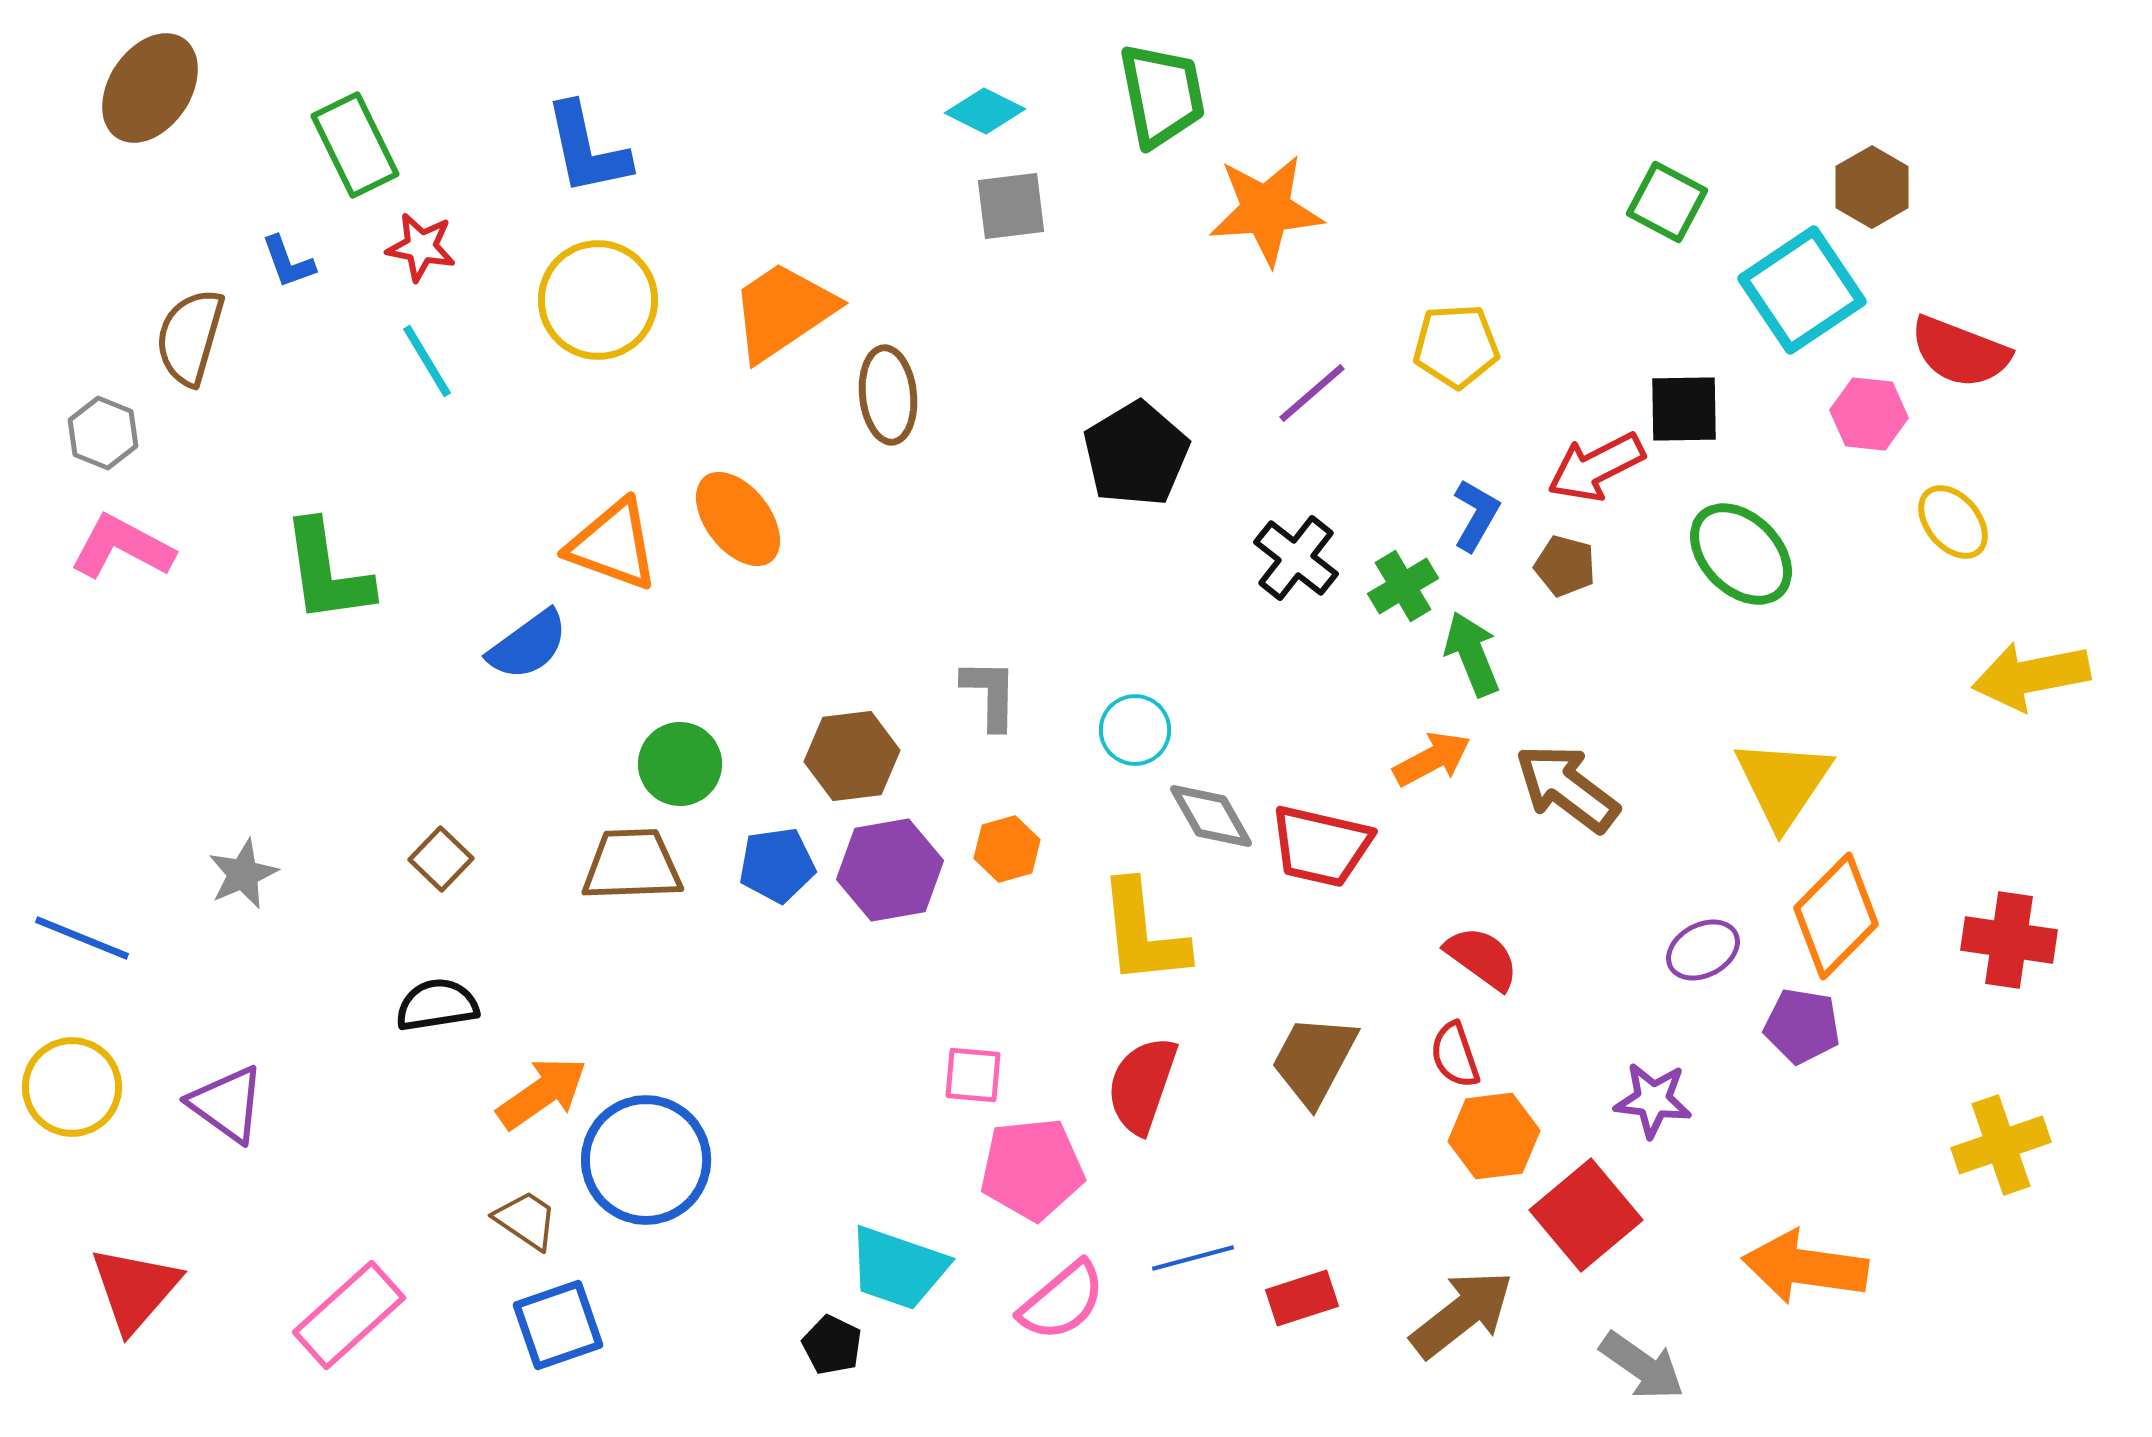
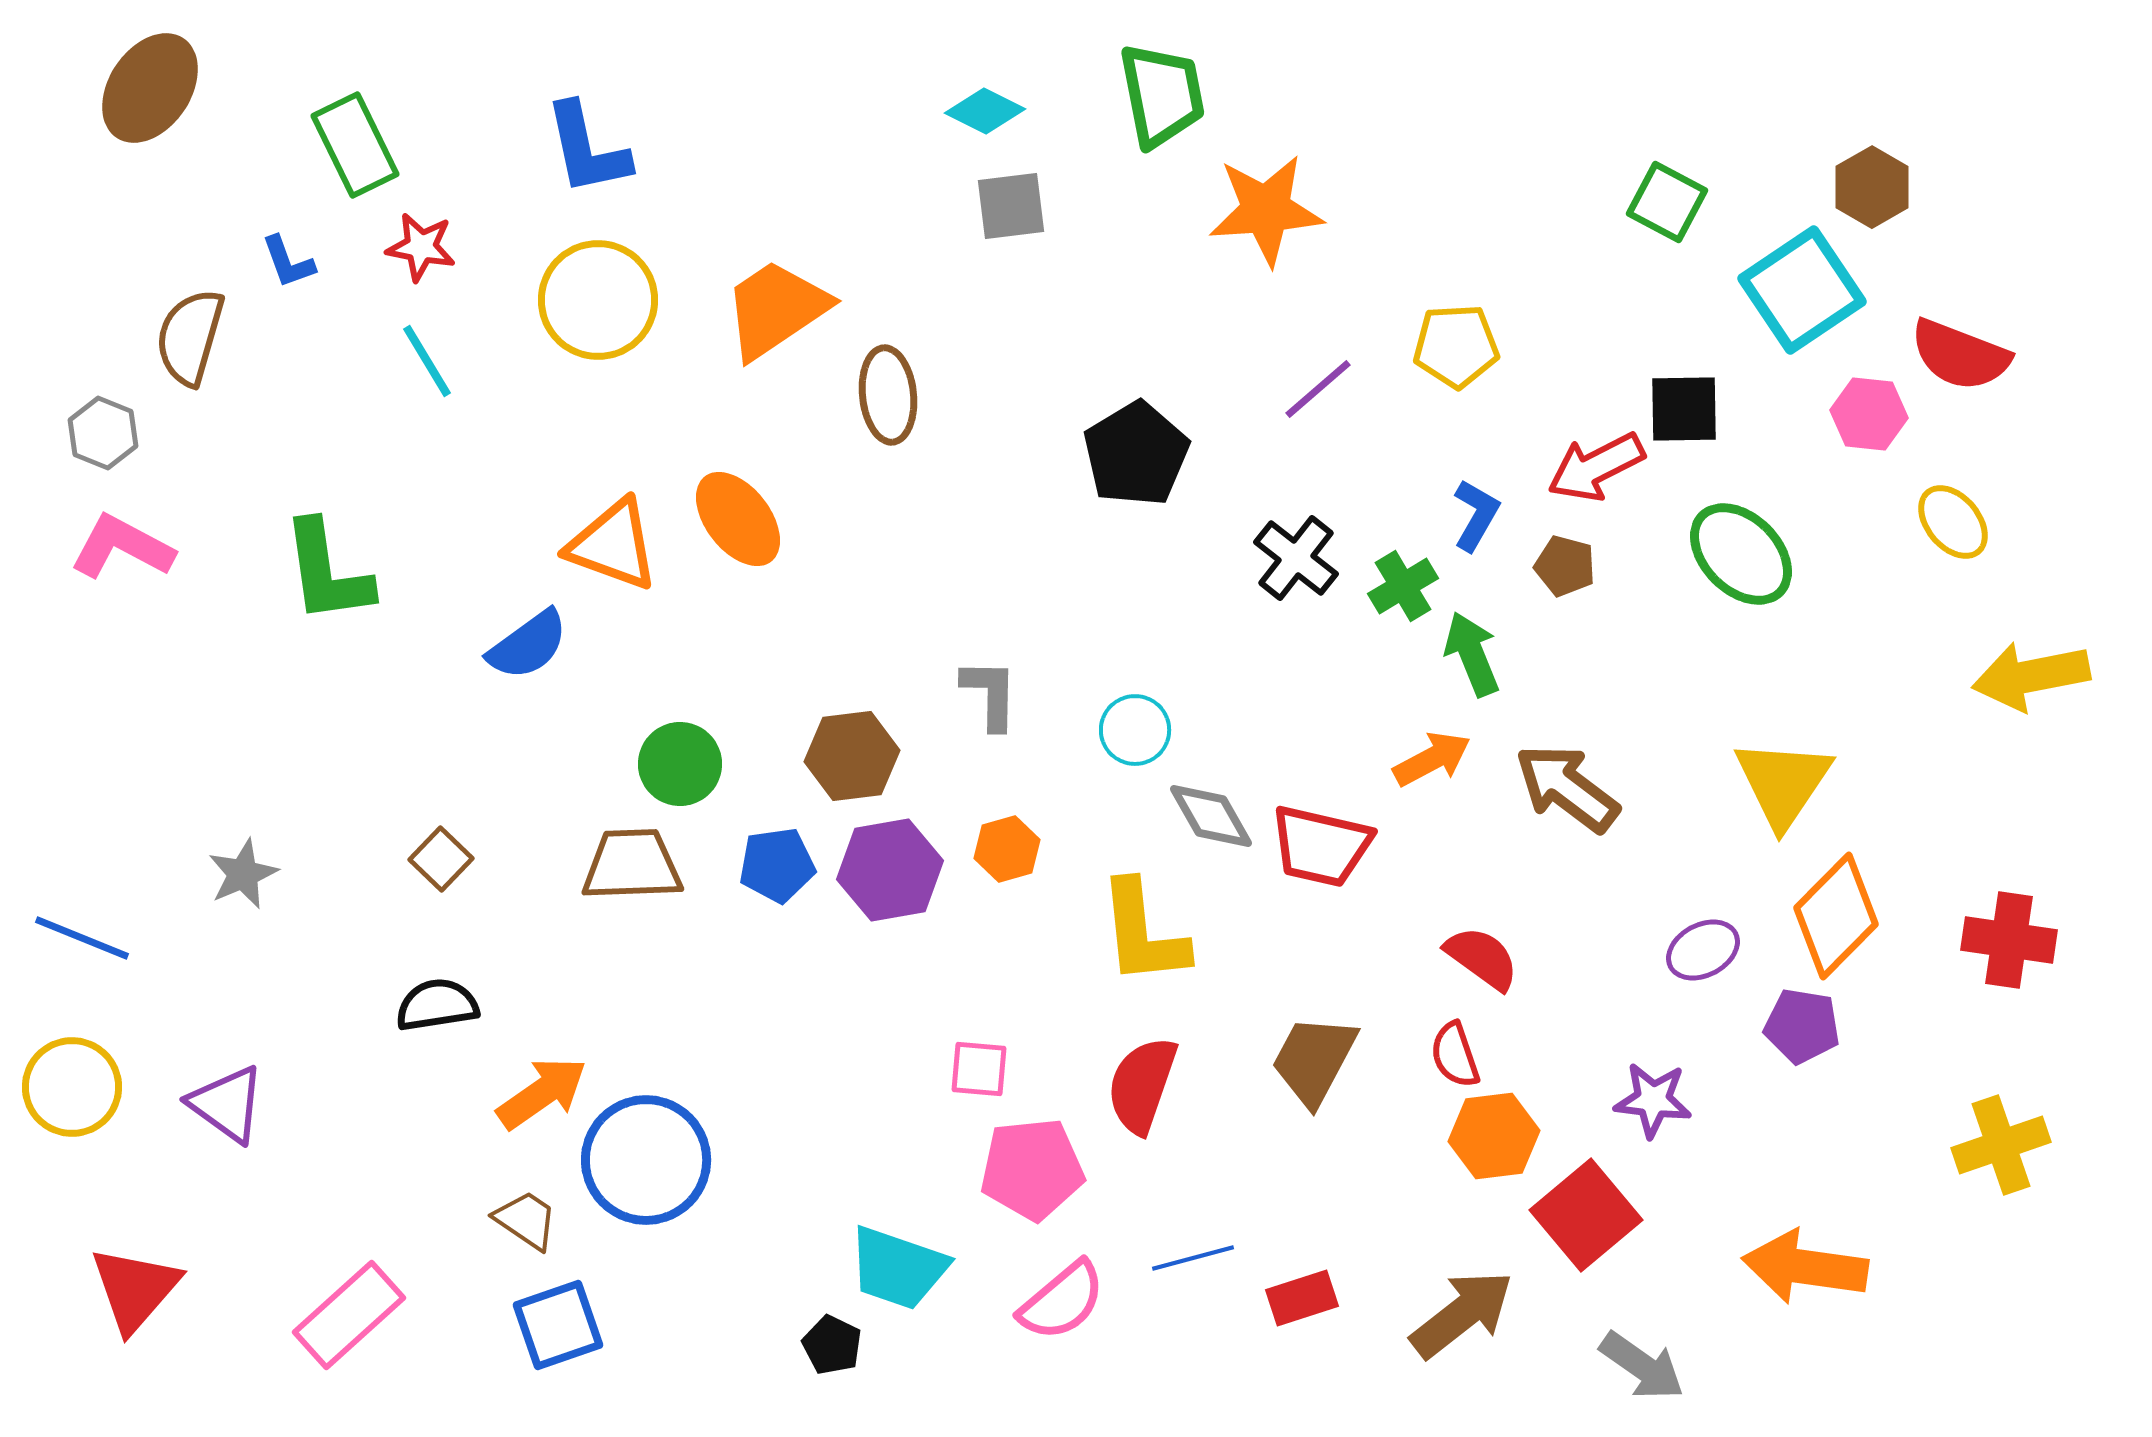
orange trapezoid at (783, 311): moved 7 px left, 2 px up
red semicircle at (1960, 352): moved 3 px down
purple line at (1312, 393): moved 6 px right, 4 px up
pink square at (973, 1075): moved 6 px right, 6 px up
